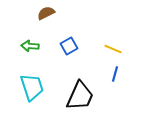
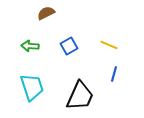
yellow line: moved 4 px left, 4 px up
blue line: moved 1 px left
